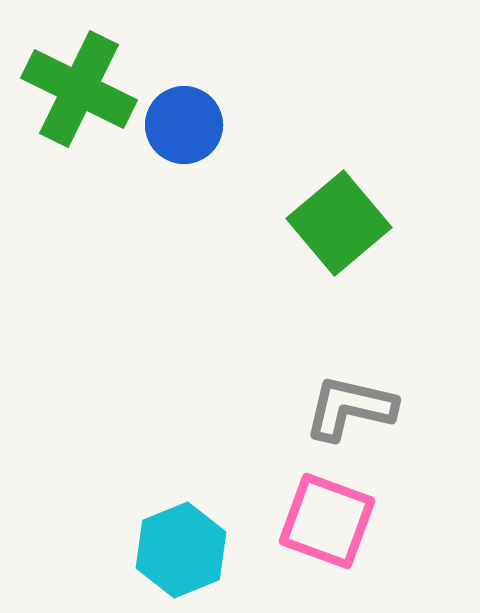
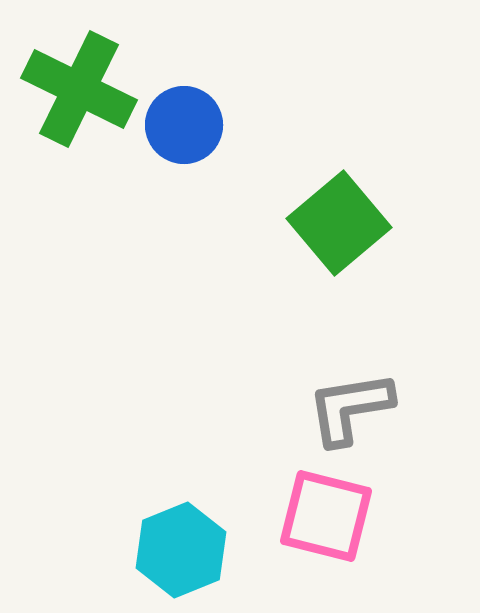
gray L-shape: rotated 22 degrees counterclockwise
pink square: moved 1 px left, 5 px up; rotated 6 degrees counterclockwise
